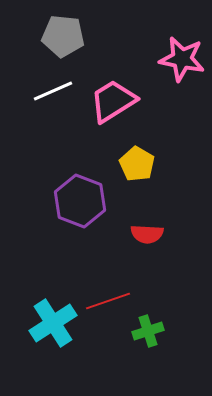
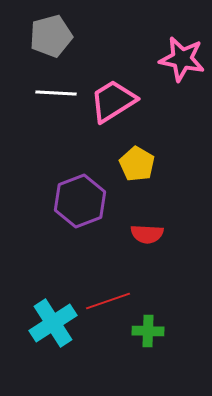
gray pentagon: moved 12 px left; rotated 21 degrees counterclockwise
white line: moved 3 px right, 2 px down; rotated 27 degrees clockwise
purple hexagon: rotated 18 degrees clockwise
green cross: rotated 20 degrees clockwise
